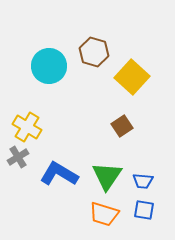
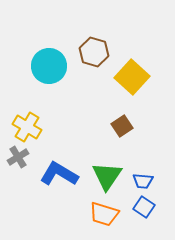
blue square: moved 3 px up; rotated 25 degrees clockwise
